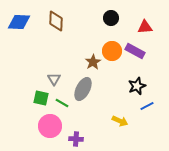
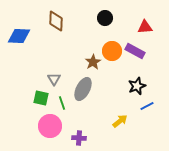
black circle: moved 6 px left
blue diamond: moved 14 px down
green line: rotated 40 degrees clockwise
yellow arrow: rotated 63 degrees counterclockwise
purple cross: moved 3 px right, 1 px up
